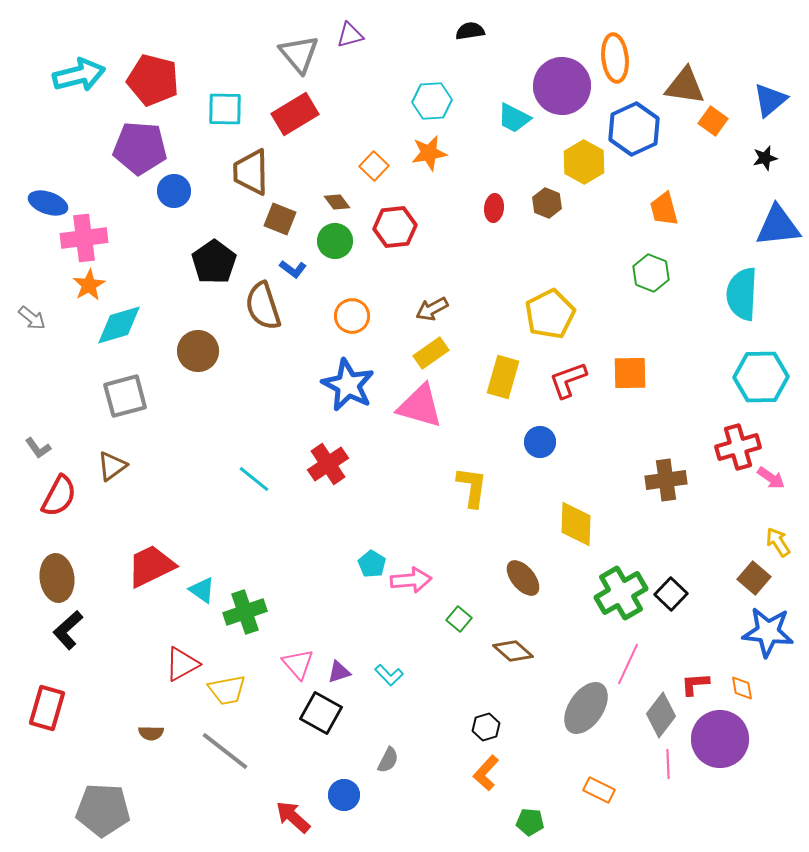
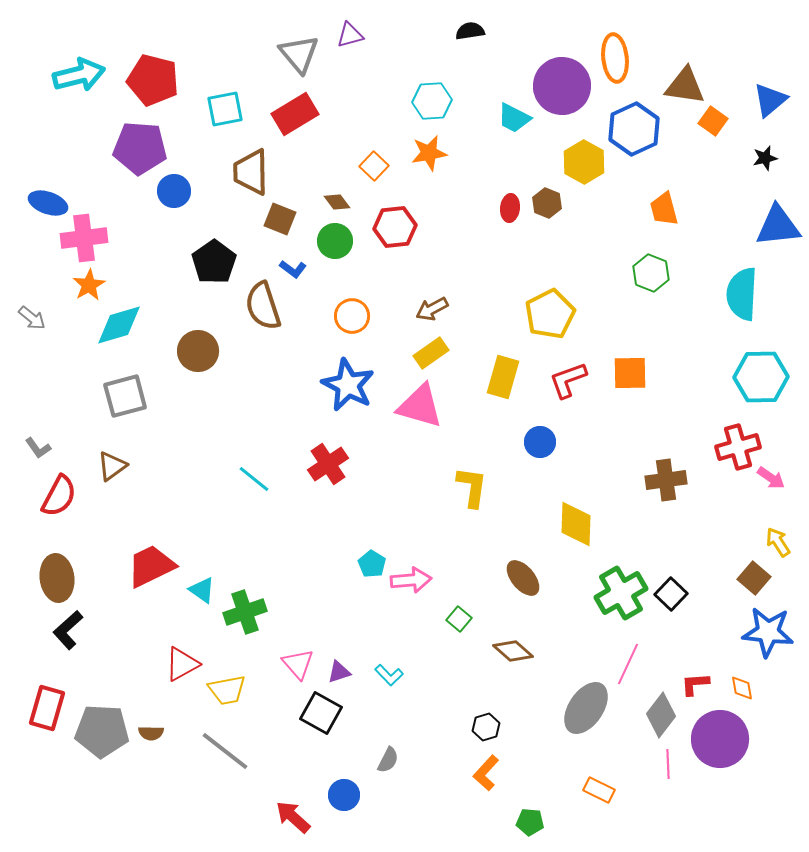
cyan square at (225, 109): rotated 12 degrees counterclockwise
red ellipse at (494, 208): moved 16 px right
gray pentagon at (103, 810): moved 1 px left, 79 px up
